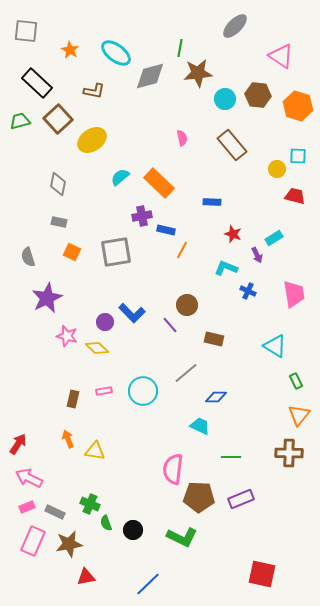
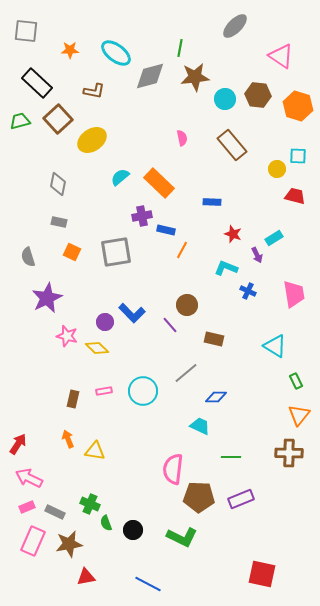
orange star at (70, 50): rotated 30 degrees counterclockwise
brown star at (198, 73): moved 3 px left, 4 px down
blue line at (148, 584): rotated 72 degrees clockwise
